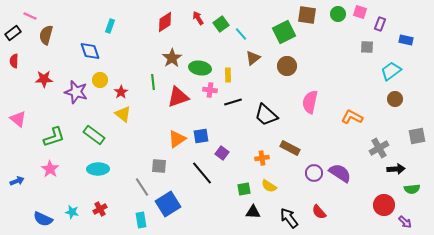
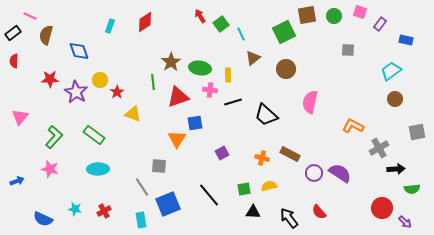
green circle at (338, 14): moved 4 px left, 2 px down
brown square at (307, 15): rotated 18 degrees counterclockwise
red arrow at (198, 18): moved 2 px right, 2 px up
red diamond at (165, 22): moved 20 px left
purple rectangle at (380, 24): rotated 16 degrees clockwise
cyan line at (241, 34): rotated 16 degrees clockwise
gray square at (367, 47): moved 19 px left, 3 px down
blue diamond at (90, 51): moved 11 px left
brown star at (172, 58): moved 1 px left, 4 px down
brown circle at (287, 66): moved 1 px left, 3 px down
red star at (44, 79): moved 6 px right
purple star at (76, 92): rotated 15 degrees clockwise
red star at (121, 92): moved 4 px left
yellow triangle at (123, 114): moved 10 px right; rotated 18 degrees counterclockwise
orange L-shape at (352, 117): moved 1 px right, 9 px down
pink triangle at (18, 119): moved 2 px right, 2 px up; rotated 30 degrees clockwise
blue square at (201, 136): moved 6 px left, 13 px up
gray square at (417, 136): moved 4 px up
green L-shape at (54, 137): rotated 30 degrees counterclockwise
orange triangle at (177, 139): rotated 24 degrees counterclockwise
brown rectangle at (290, 148): moved 6 px down
purple square at (222, 153): rotated 24 degrees clockwise
orange cross at (262, 158): rotated 24 degrees clockwise
pink star at (50, 169): rotated 18 degrees counterclockwise
black line at (202, 173): moved 7 px right, 22 px down
yellow semicircle at (269, 186): rotated 133 degrees clockwise
blue square at (168, 204): rotated 10 degrees clockwise
red circle at (384, 205): moved 2 px left, 3 px down
red cross at (100, 209): moved 4 px right, 2 px down
cyan star at (72, 212): moved 3 px right, 3 px up
